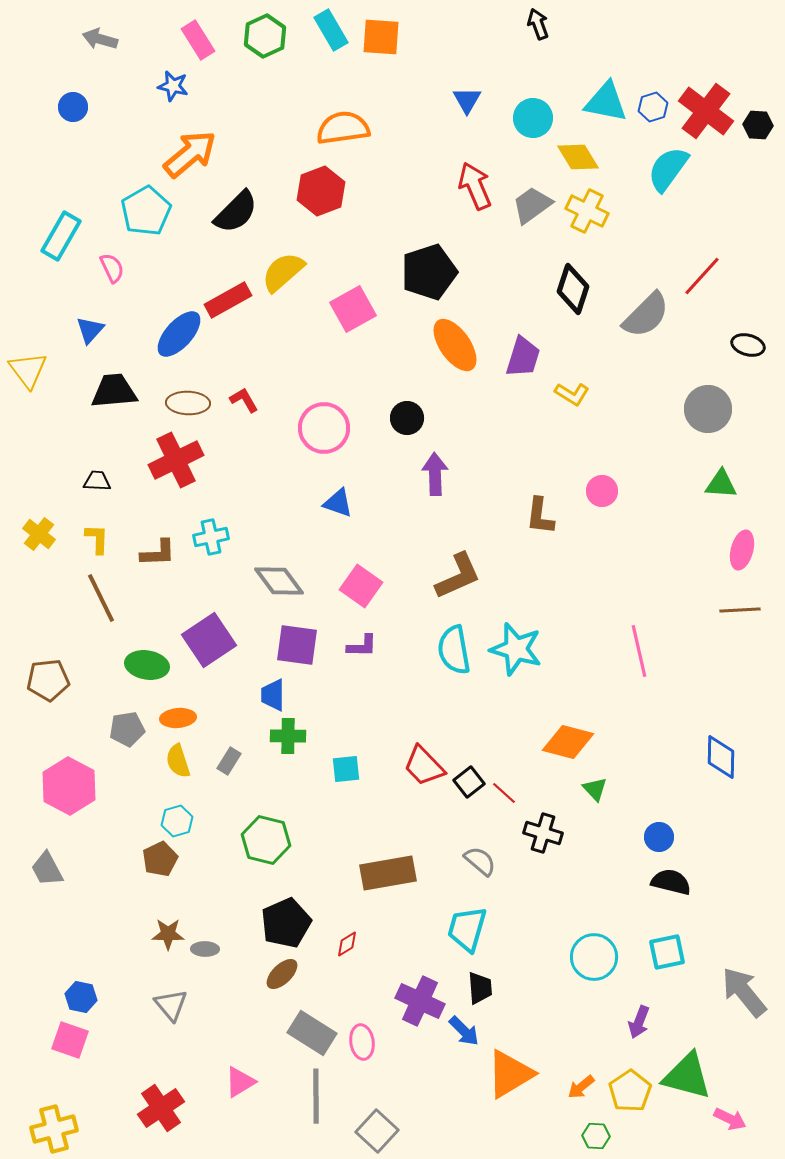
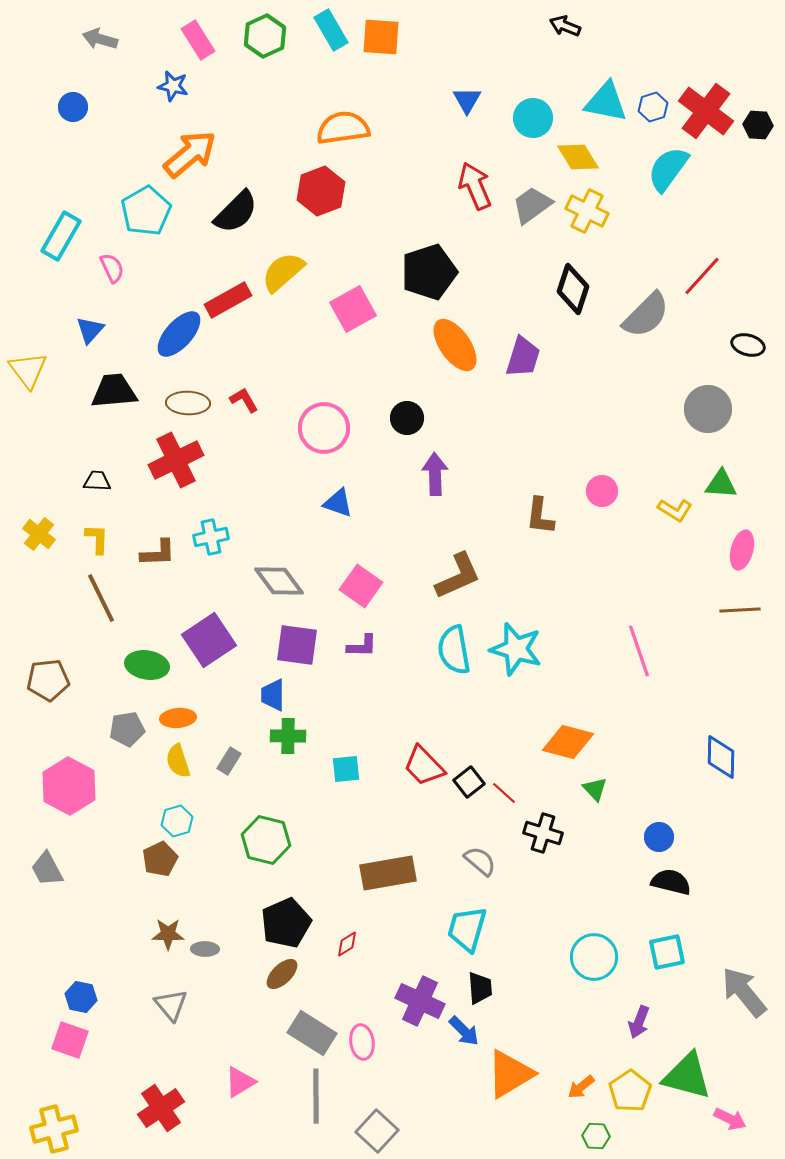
black arrow at (538, 24): moved 27 px right, 2 px down; rotated 48 degrees counterclockwise
yellow L-shape at (572, 394): moved 103 px right, 116 px down
pink line at (639, 651): rotated 6 degrees counterclockwise
